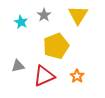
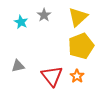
yellow triangle: moved 2 px down; rotated 15 degrees clockwise
yellow pentagon: moved 25 px right
red triangle: moved 8 px right; rotated 45 degrees counterclockwise
